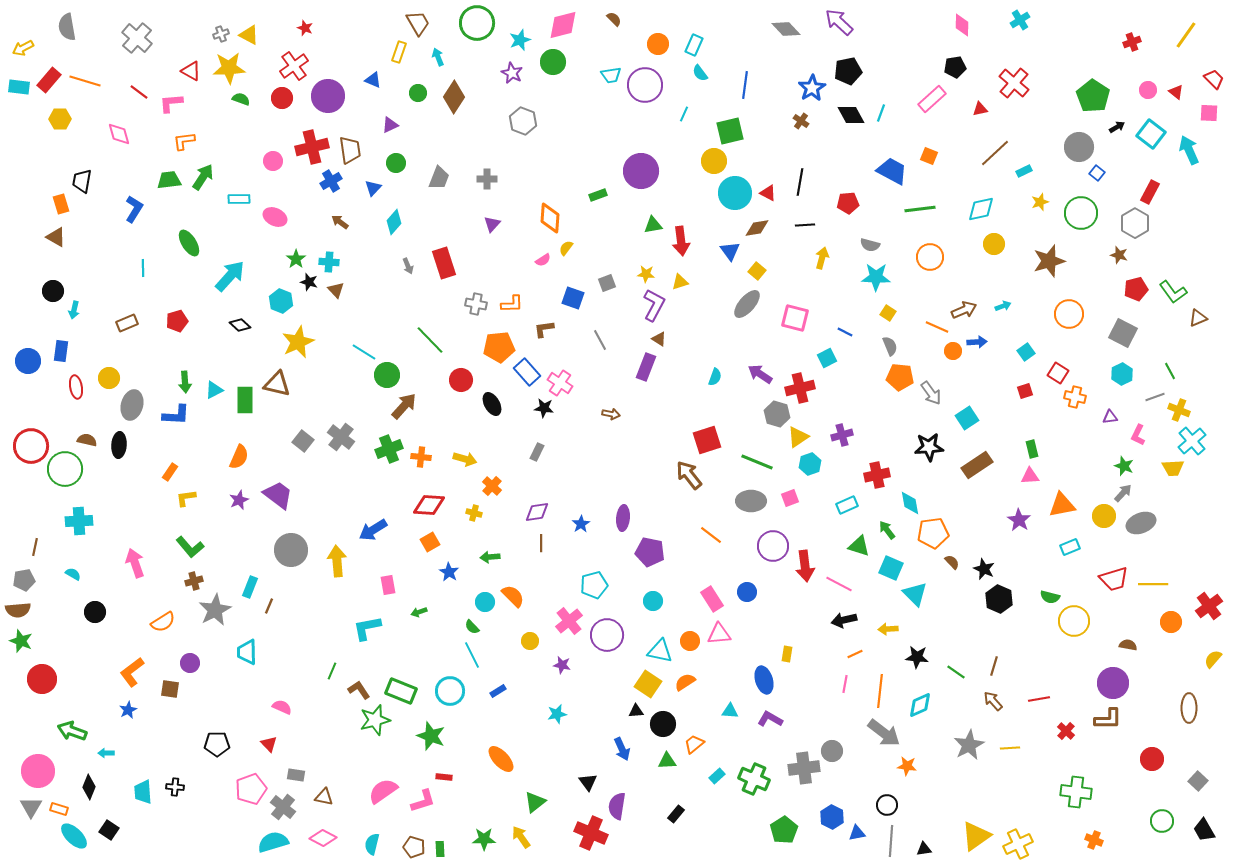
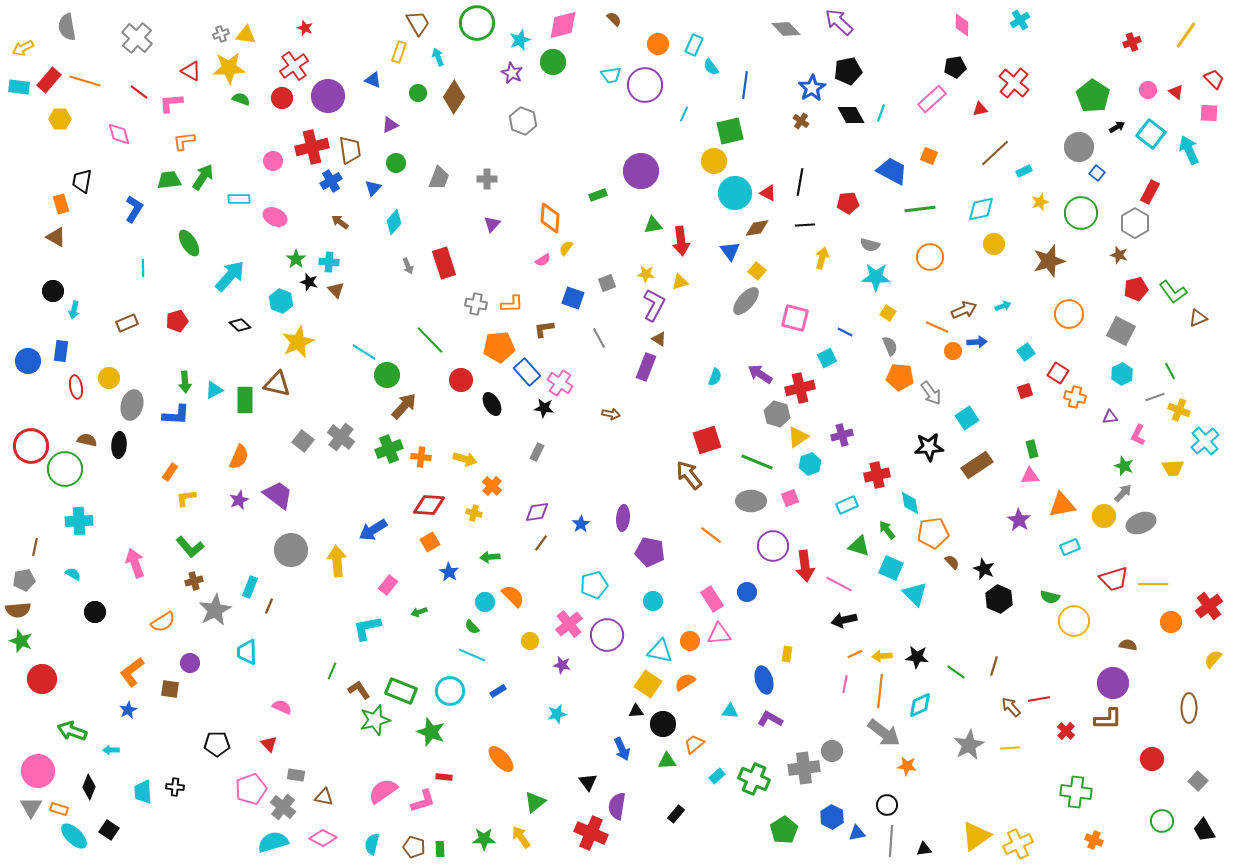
yellow triangle at (249, 35): moved 3 px left; rotated 20 degrees counterclockwise
cyan semicircle at (700, 73): moved 11 px right, 6 px up
gray ellipse at (747, 304): moved 1 px left, 3 px up
gray square at (1123, 333): moved 2 px left, 2 px up
gray line at (600, 340): moved 1 px left, 2 px up
cyan cross at (1192, 441): moved 13 px right
brown line at (541, 543): rotated 36 degrees clockwise
pink rectangle at (388, 585): rotated 48 degrees clockwise
pink cross at (569, 621): moved 3 px down
yellow arrow at (888, 629): moved 6 px left, 27 px down
cyan line at (472, 655): rotated 40 degrees counterclockwise
brown arrow at (993, 701): moved 18 px right, 6 px down
green star at (431, 736): moved 4 px up
cyan arrow at (106, 753): moved 5 px right, 3 px up
